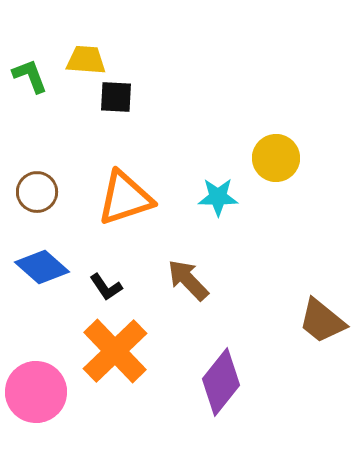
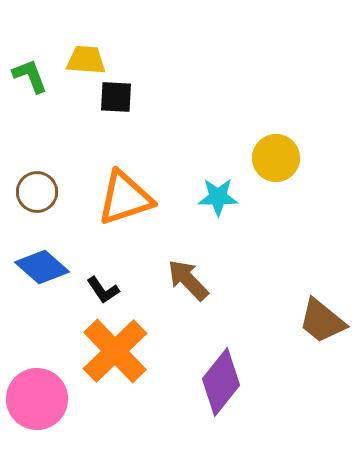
black L-shape: moved 3 px left, 3 px down
pink circle: moved 1 px right, 7 px down
